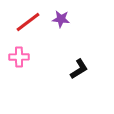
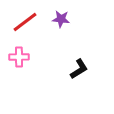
red line: moved 3 px left
